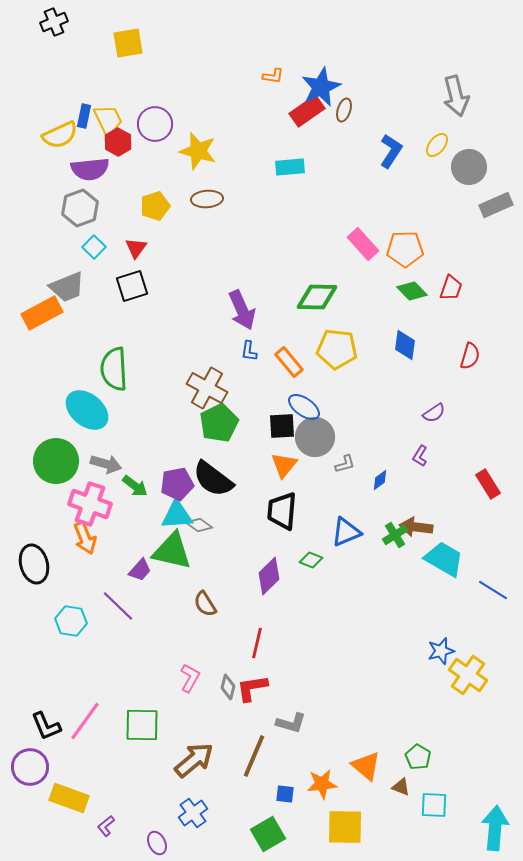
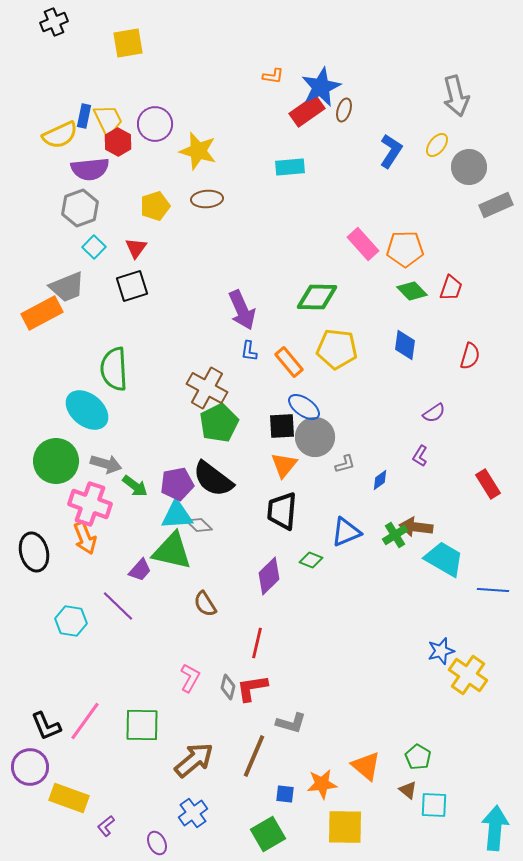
gray diamond at (199, 525): rotated 8 degrees clockwise
black ellipse at (34, 564): moved 12 px up
blue line at (493, 590): rotated 28 degrees counterclockwise
brown triangle at (401, 787): moved 7 px right, 3 px down; rotated 18 degrees clockwise
